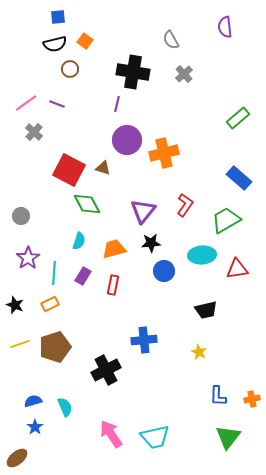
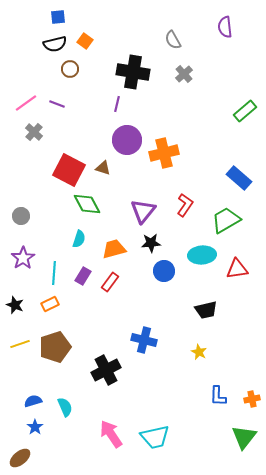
gray semicircle at (171, 40): moved 2 px right
green rectangle at (238, 118): moved 7 px right, 7 px up
cyan semicircle at (79, 241): moved 2 px up
purple star at (28, 258): moved 5 px left
red rectangle at (113, 285): moved 3 px left, 3 px up; rotated 24 degrees clockwise
blue cross at (144, 340): rotated 20 degrees clockwise
green triangle at (228, 437): moved 16 px right
brown ellipse at (17, 458): moved 3 px right
